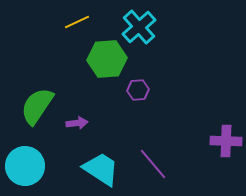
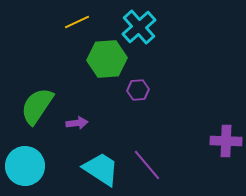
purple line: moved 6 px left, 1 px down
